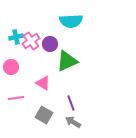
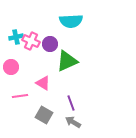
pink cross: rotated 30 degrees counterclockwise
pink line: moved 4 px right, 2 px up
